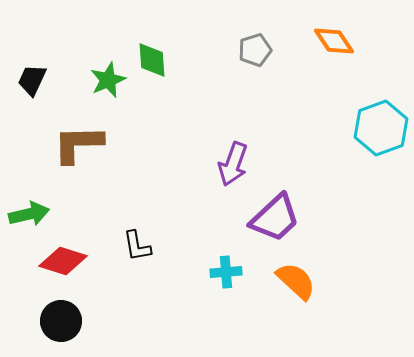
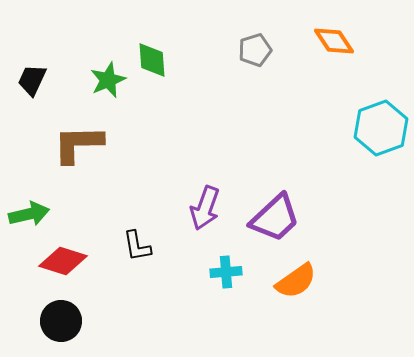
purple arrow: moved 28 px left, 44 px down
orange semicircle: rotated 102 degrees clockwise
